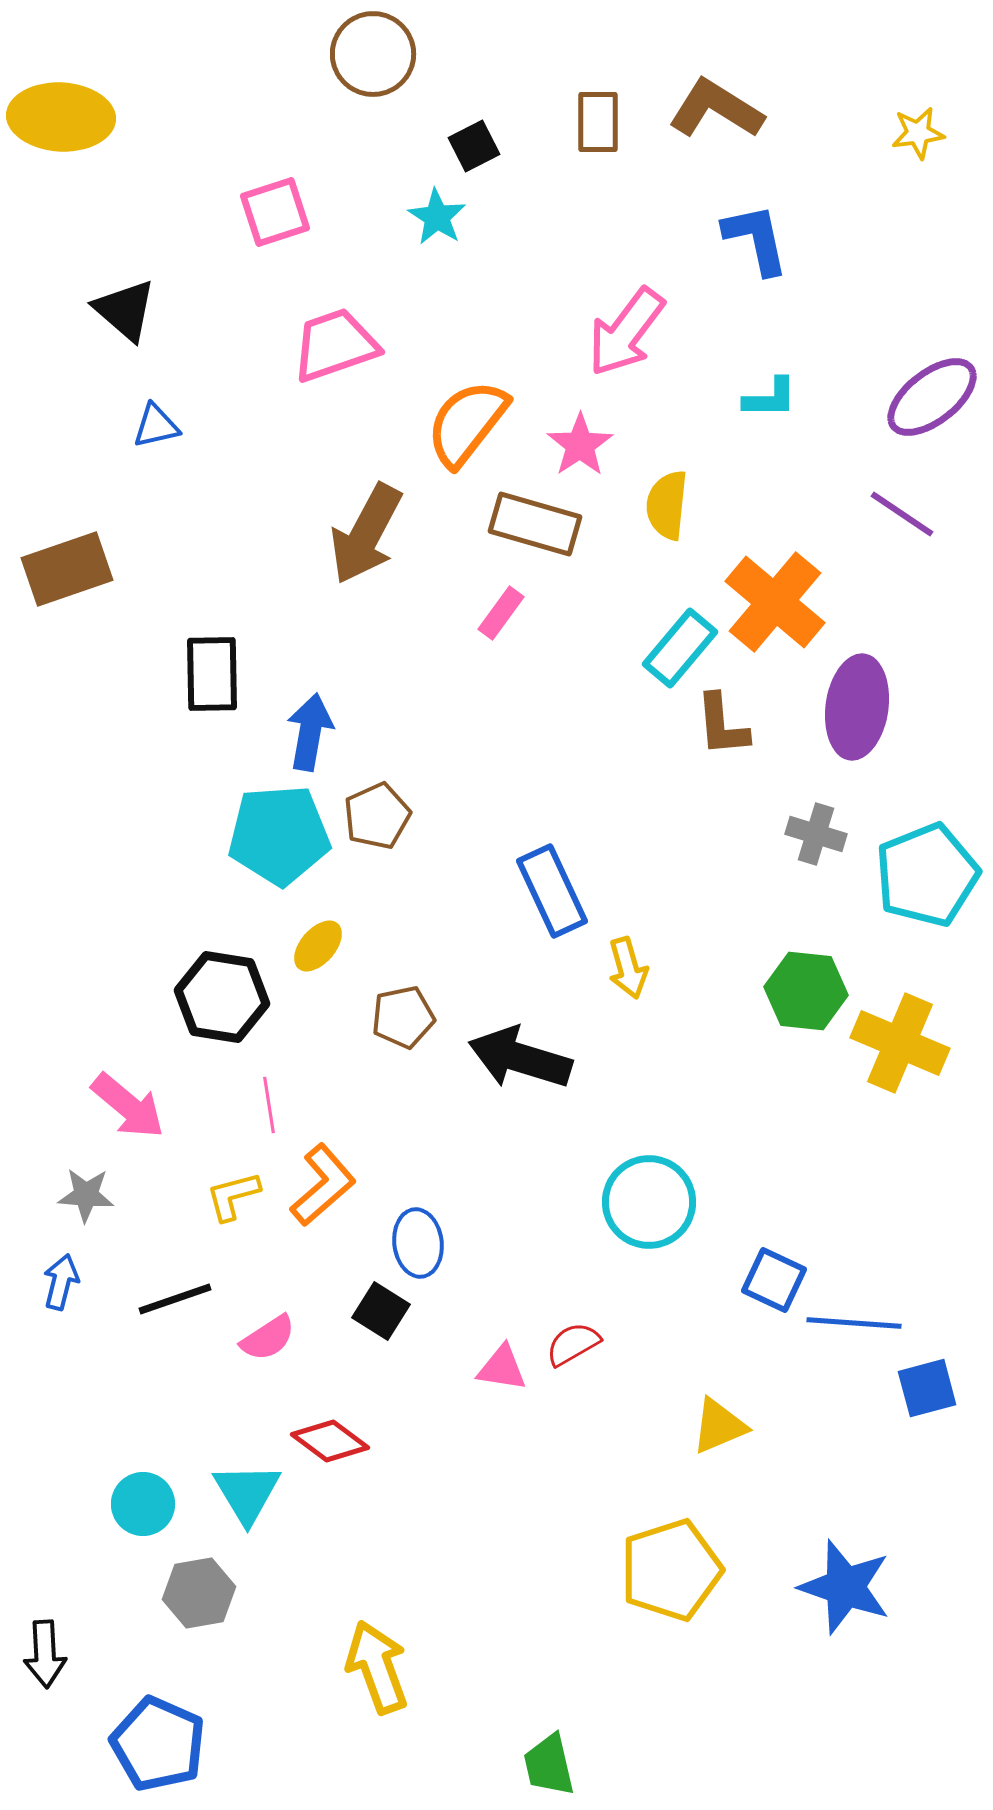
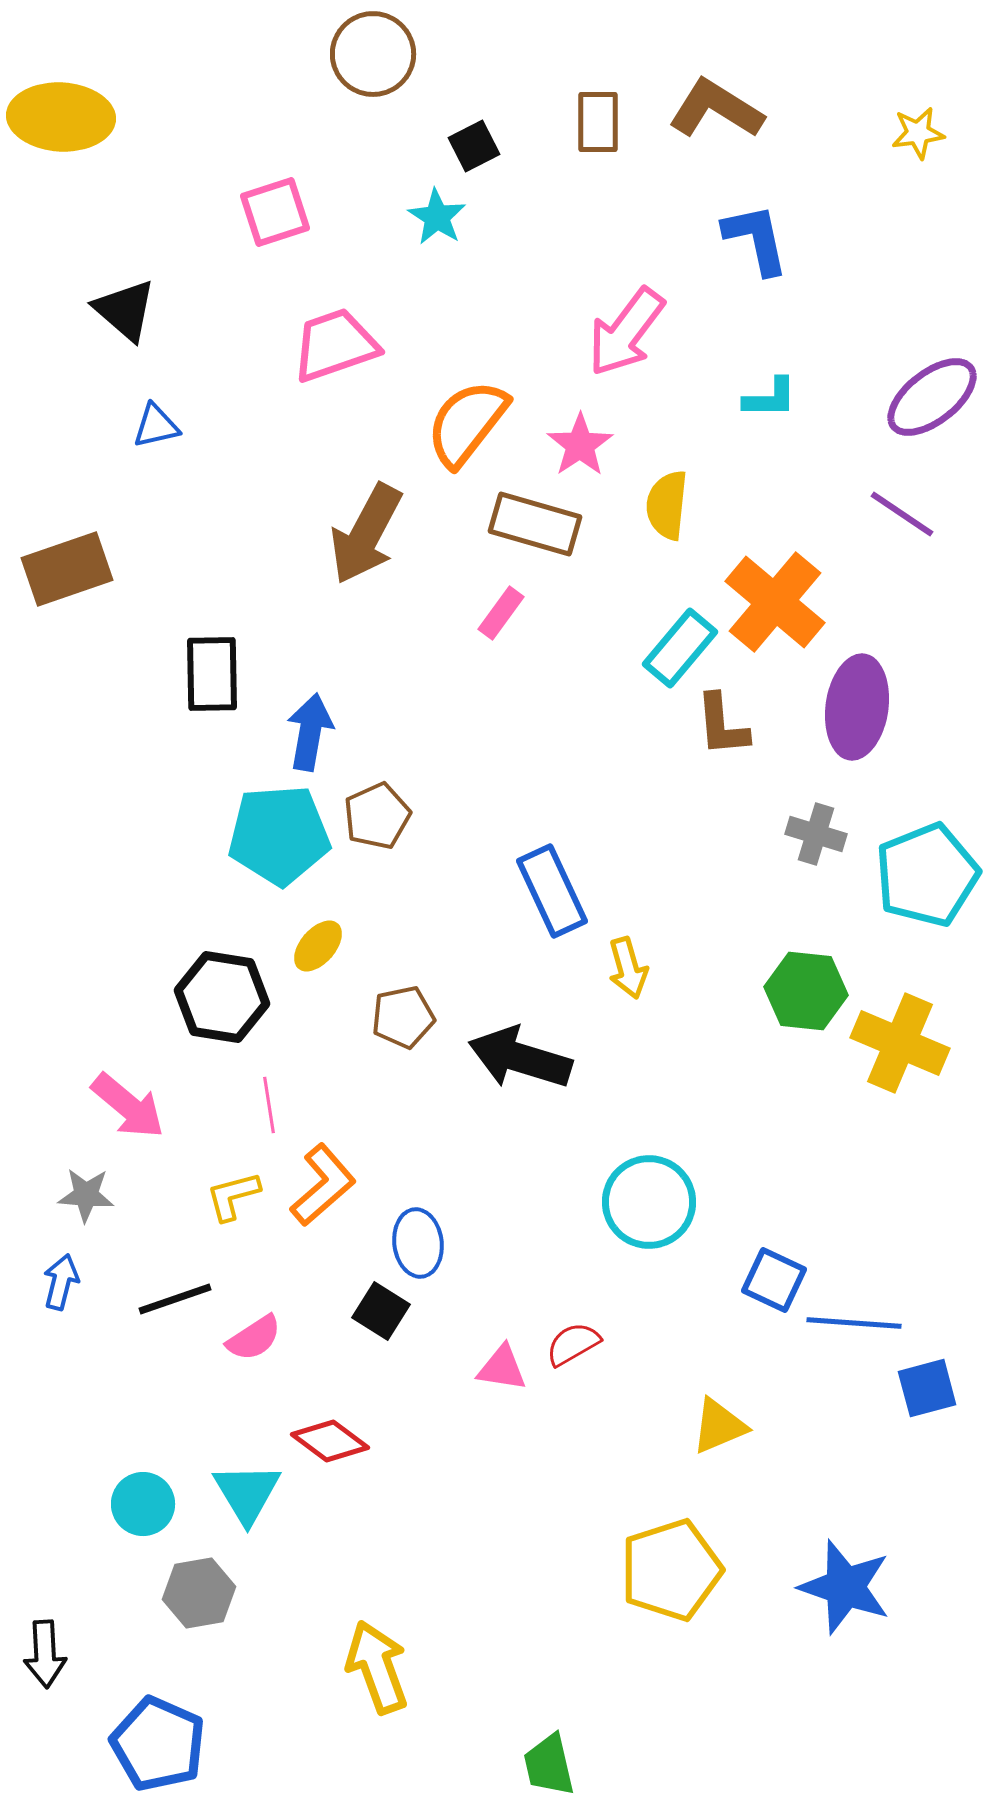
pink semicircle at (268, 1338): moved 14 px left
